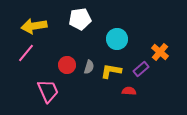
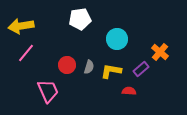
yellow arrow: moved 13 px left
